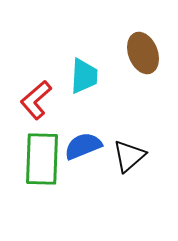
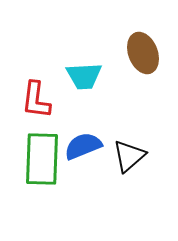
cyan trapezoid: rotated 84 degrees clockwise
red L-shape: rotated 42 degrees counterclockwise
